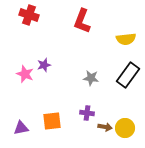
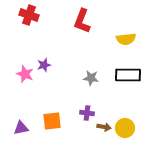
black rectangle: rotated 55 degrees clockwise
brown arrow: moved 1 px left
